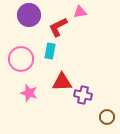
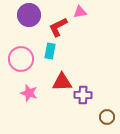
purple cross: rotated 12 degrees counterclockwise
